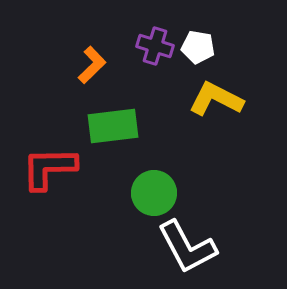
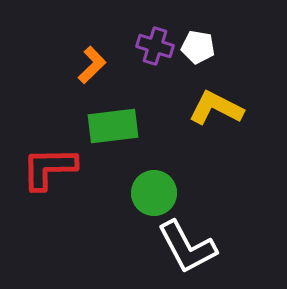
yellow L-shape: moved 9 px down
